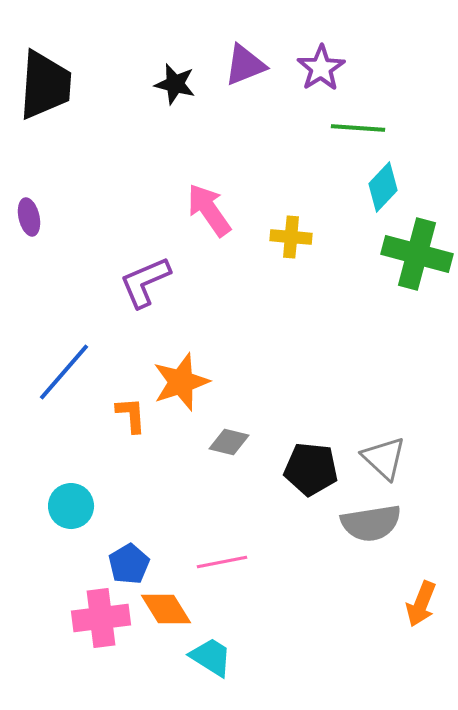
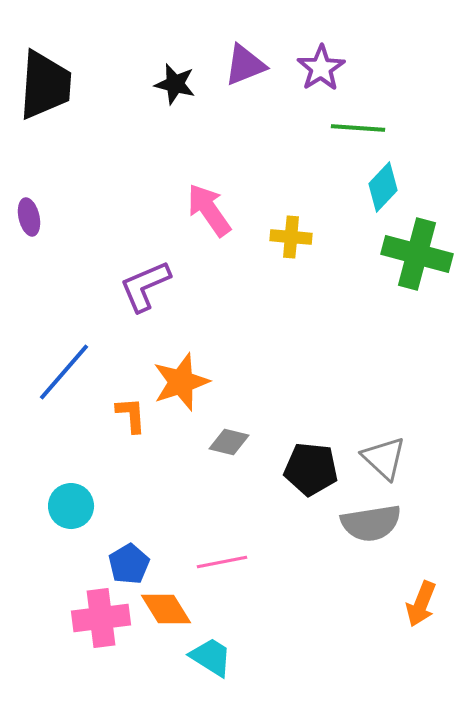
purple L-shape: moved 4 px down
